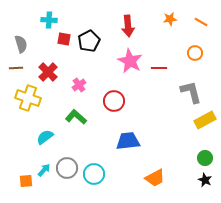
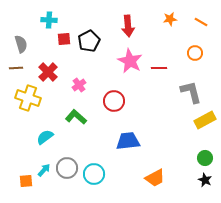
red square: rotated 16 degrees counterclockwise
